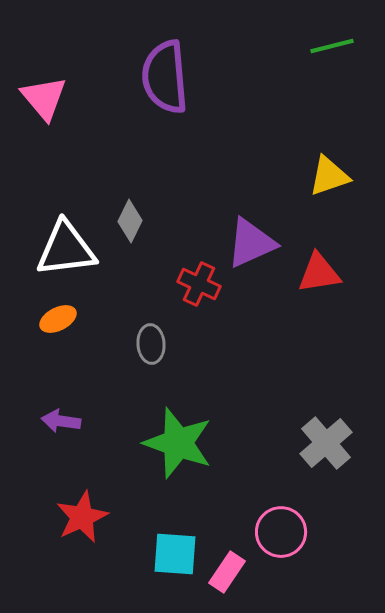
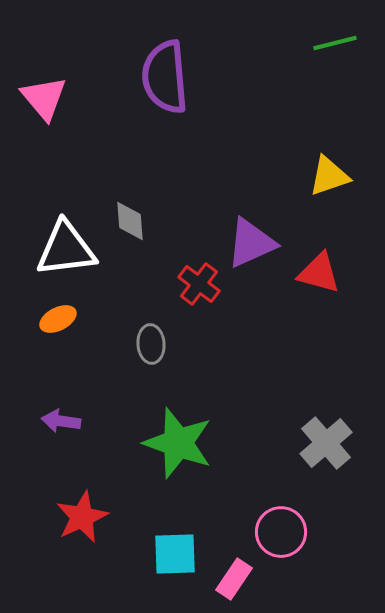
green line: moved 3 px right, 3 px up
gray diamond: rotated 30 degrees counterclockwise
red triangle: rotated 24 degrees clockwise
red cross: rotated 12 degrees clockwise
cyan square: rotated 6 degrees counterclockwise
pink rectangle: moved 7 px right, 7 px down
